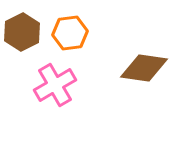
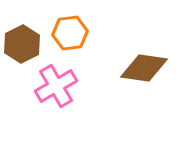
brown hexagon: moved 12 px down
pink cross: moved 1 px right, 1 px down
